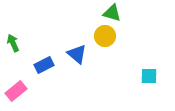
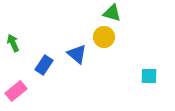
yellow circle: moved 1 px left, 1 px down
blue rectangle: rotated 30 degrees counterclockwise
